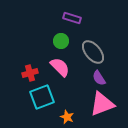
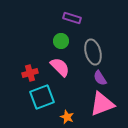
gray ellipse: rotated 25 degrees clockwise
purple semicircle: moved 1 px right
